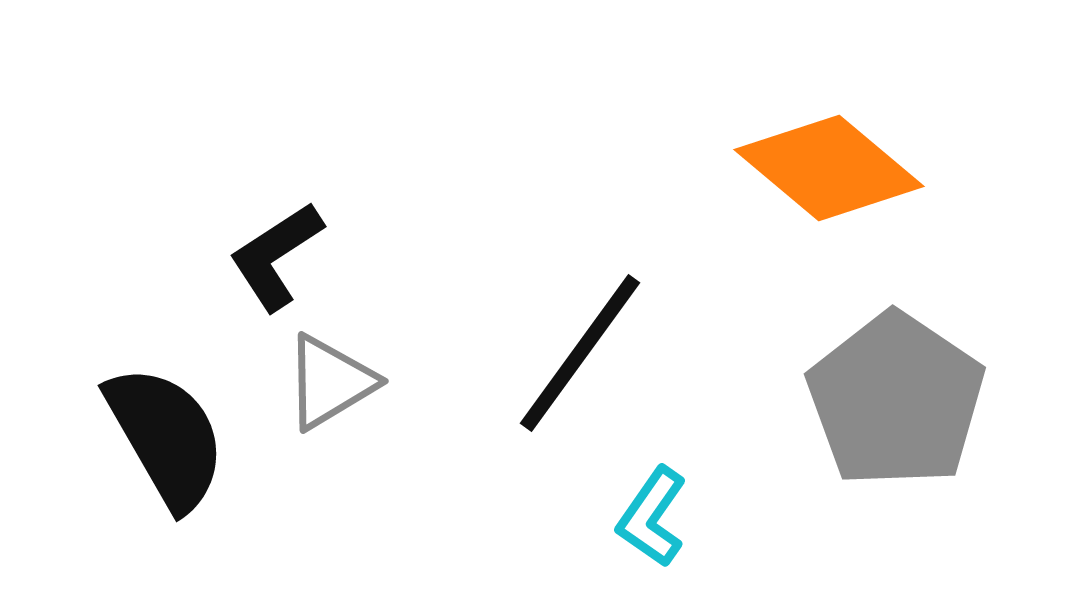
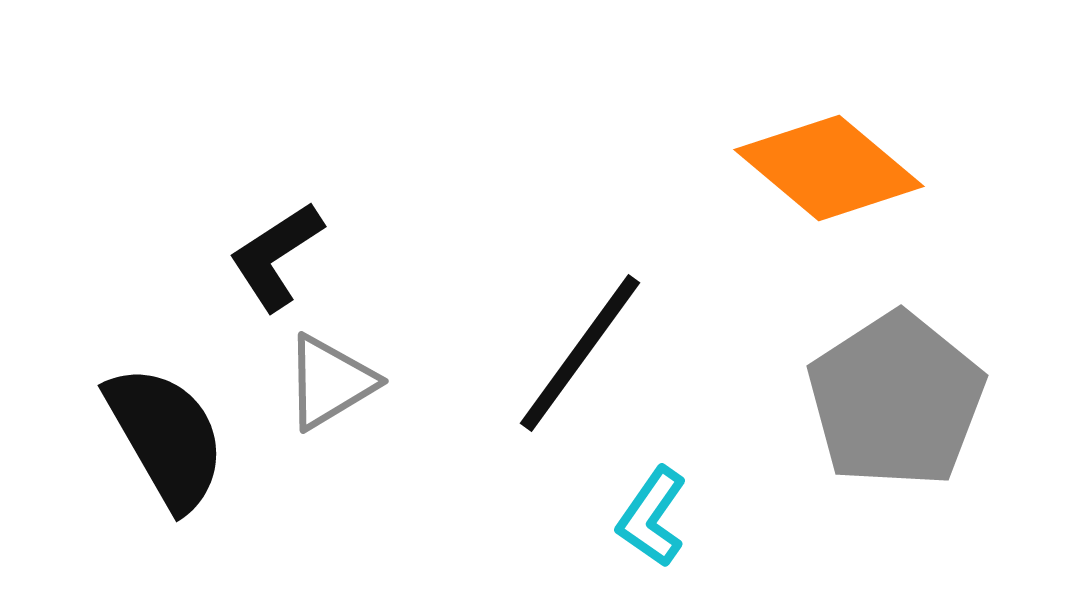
gray pentagon: rotated 5 degrees clockwise
